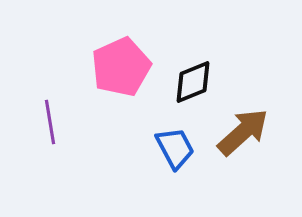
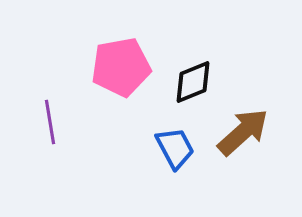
pink pentagon: rotated 14 degrees clockwise
